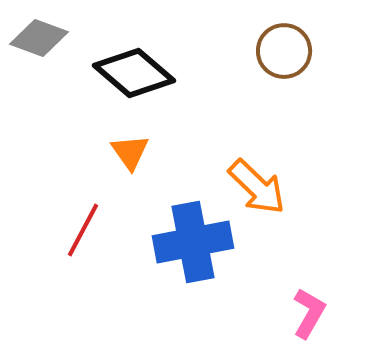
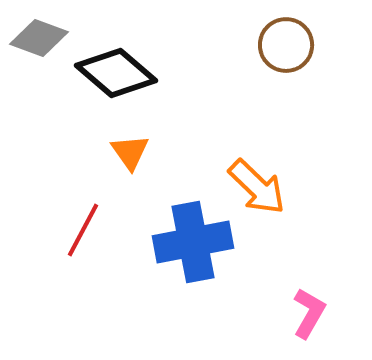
brown circle: moved 2 px right, 6 px up
black diamond: moved 18 px left
